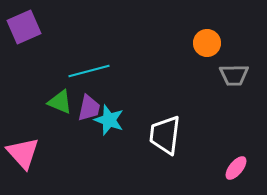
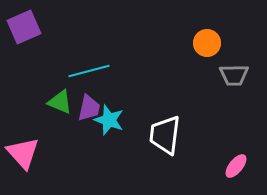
pink ellipse: moved 2 px up
